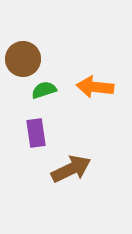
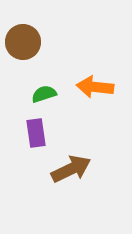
brown circle: moved 17 px up
green semicircle: moved 4 px down
